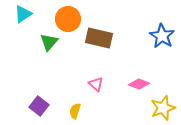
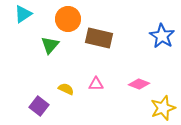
green triangle: moved 1 px right, 3 px down
pink triangle: rotated 42 degrees counterclockwise
yellow semicircle: moved 9 px left, 22 px up; rotated 98 degrees clockwise
